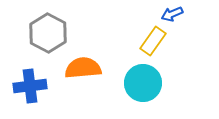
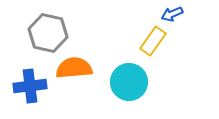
gray hexagon: rotated 15 degrees counterclockwise
orange semicircle: moved 9 px left
cyan circle: moved 14 px left, 1 px up
